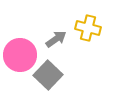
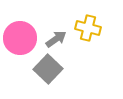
pink circle: moved 17 px up
gray square: moved 6 px up
